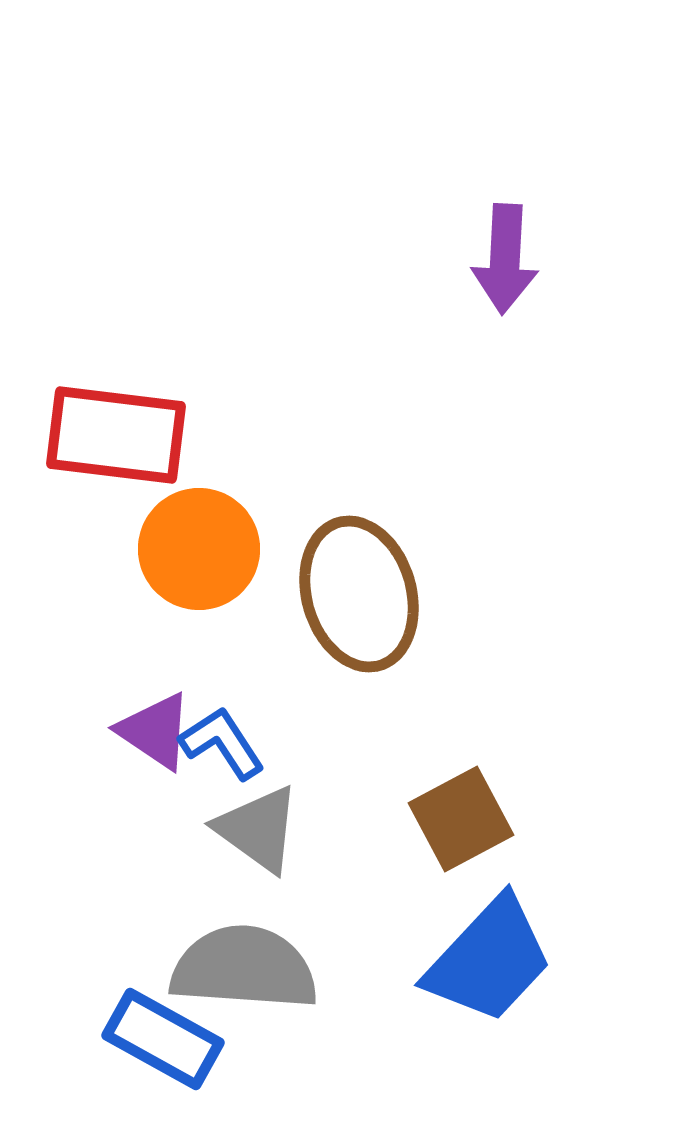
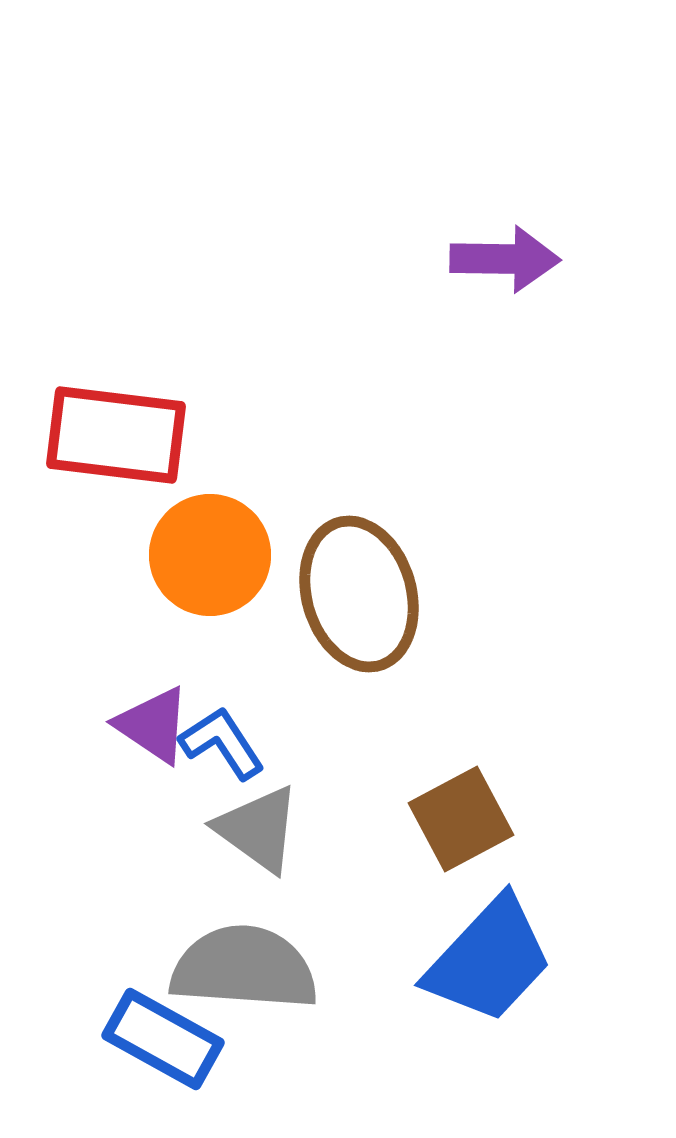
purple arrow: rotated 92 degrees counterclockwise
orange circle: moved 11 px right, 6 px down
purple triangle: moved 2 px left, 6 px up
